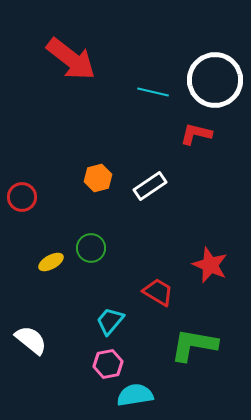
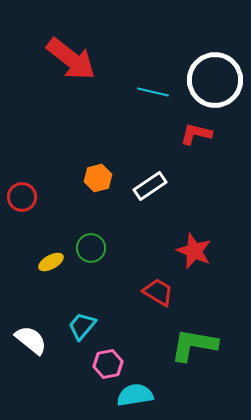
red star: moved 16 px left, 14 px up
cyan trapezoid: moved 28 px left, 5 px down
